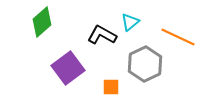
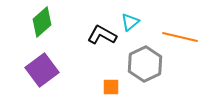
orange line: moved 2 px right; rotated 12 degrees counterclockwise
purple square: moved 26 px left, 2 px down
